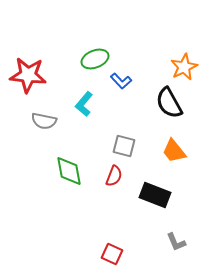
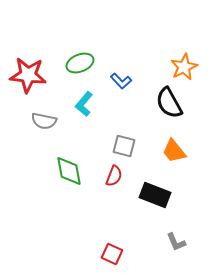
green ellipse: moved 15 px left, 4 px down
